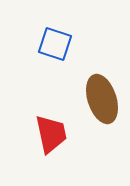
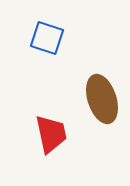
blue square: moved 8 px left, 6 px up
